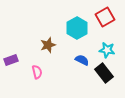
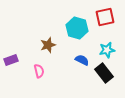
red square: rotated 18 degrees clockwise
cyan hexagon: rotated 15 degrees counterclockwise
cyan star: rotated 21 degrees counterclockwise
pink semicircle: moved 2 px right, 1 px up
